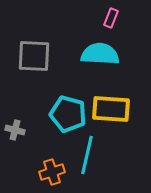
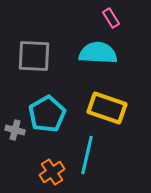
pink rectangle: rotated 54 degrees counterclockwise
cyan semicircle: moved 2 px left, 1 px up
yellow rectangle: moved 4 px left, 1 px up; rotated 15 degrees clockwise
cyan pentagon: moved 21 px left; rotated 27 degrees clockwise
orange cross: rotated 15 degrees counterclockwise
